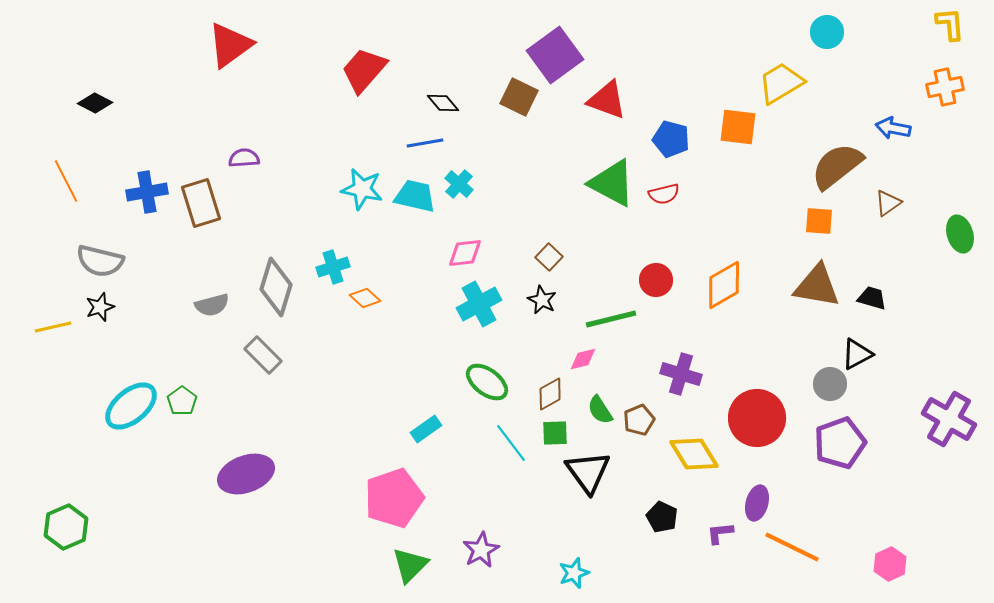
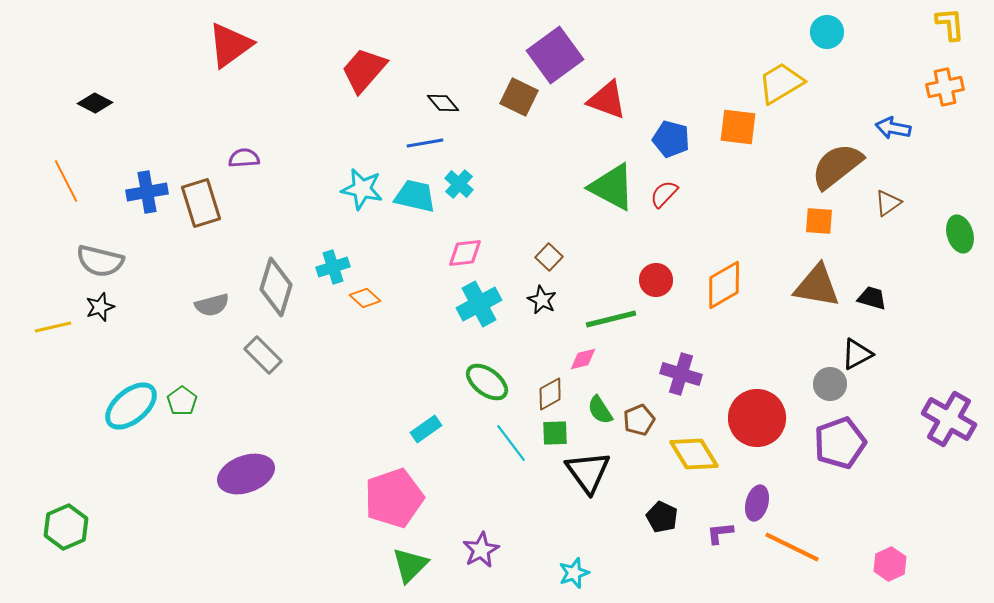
green triangle at (612, 183): moved 4 px down
red semicircle at (664, 194): rotated 148 degrees clockwise
